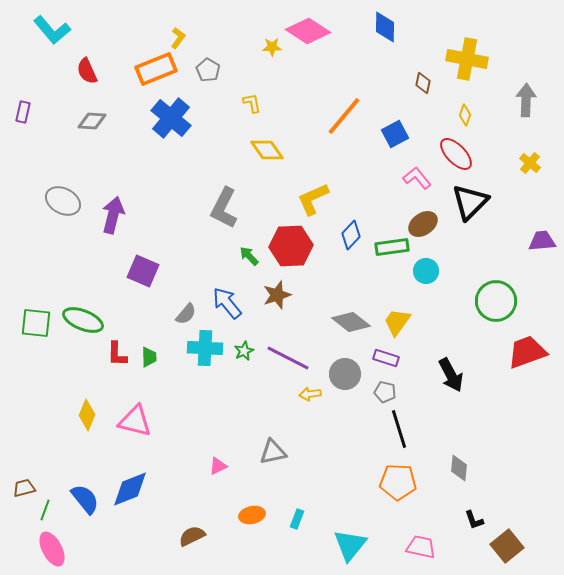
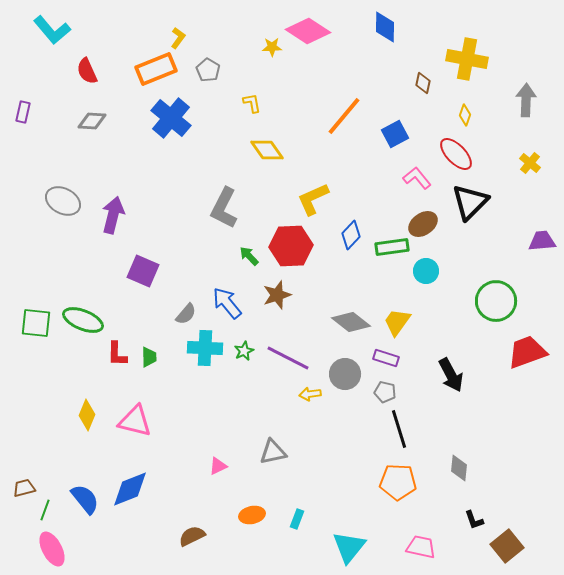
cyan triangle at (350, 545): moved 1 px left, 2 px down
